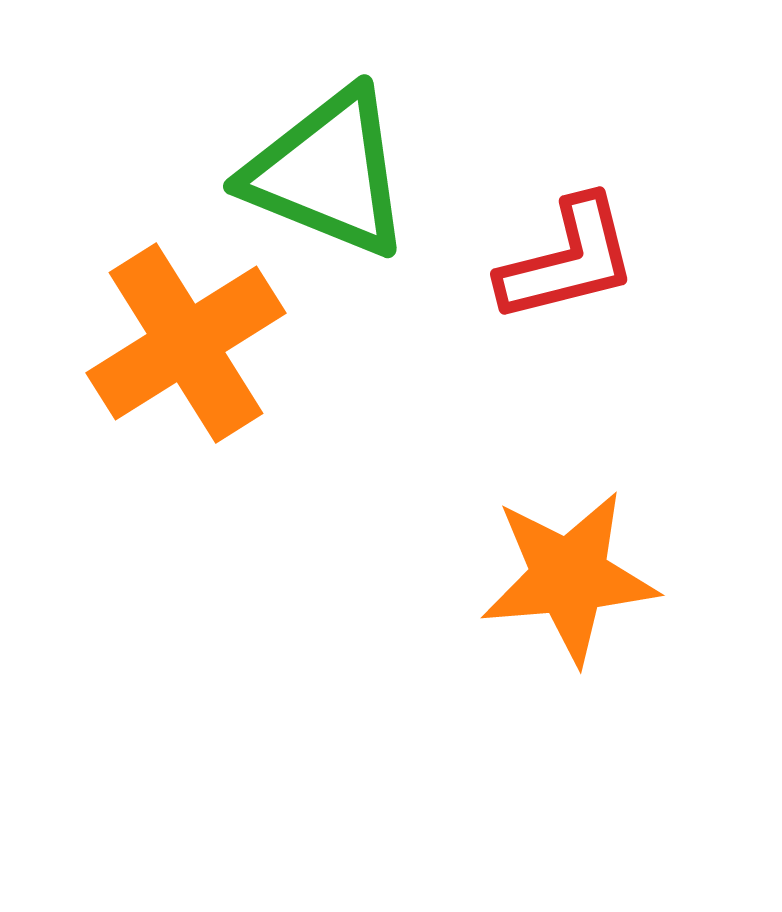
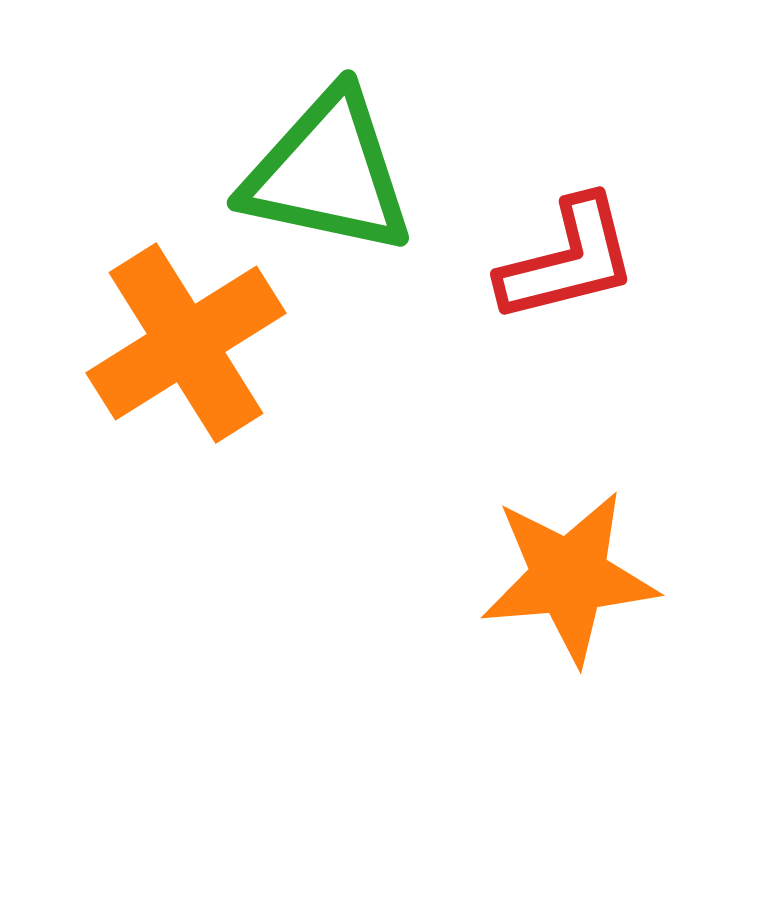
green triangle: rotated 10 degrees counterclockwise
